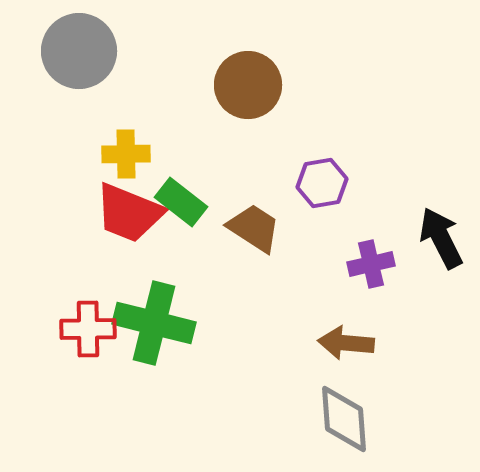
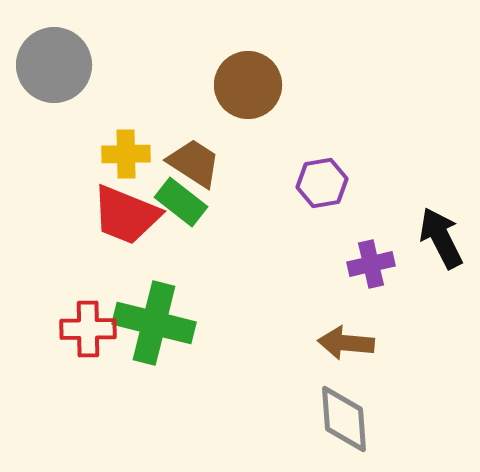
gray circle: moved 25 px left, 14 px down
red trapezoid: moved 3 px left, 2 px down
brown trapezoid: moved 60 px left, 65 px up
